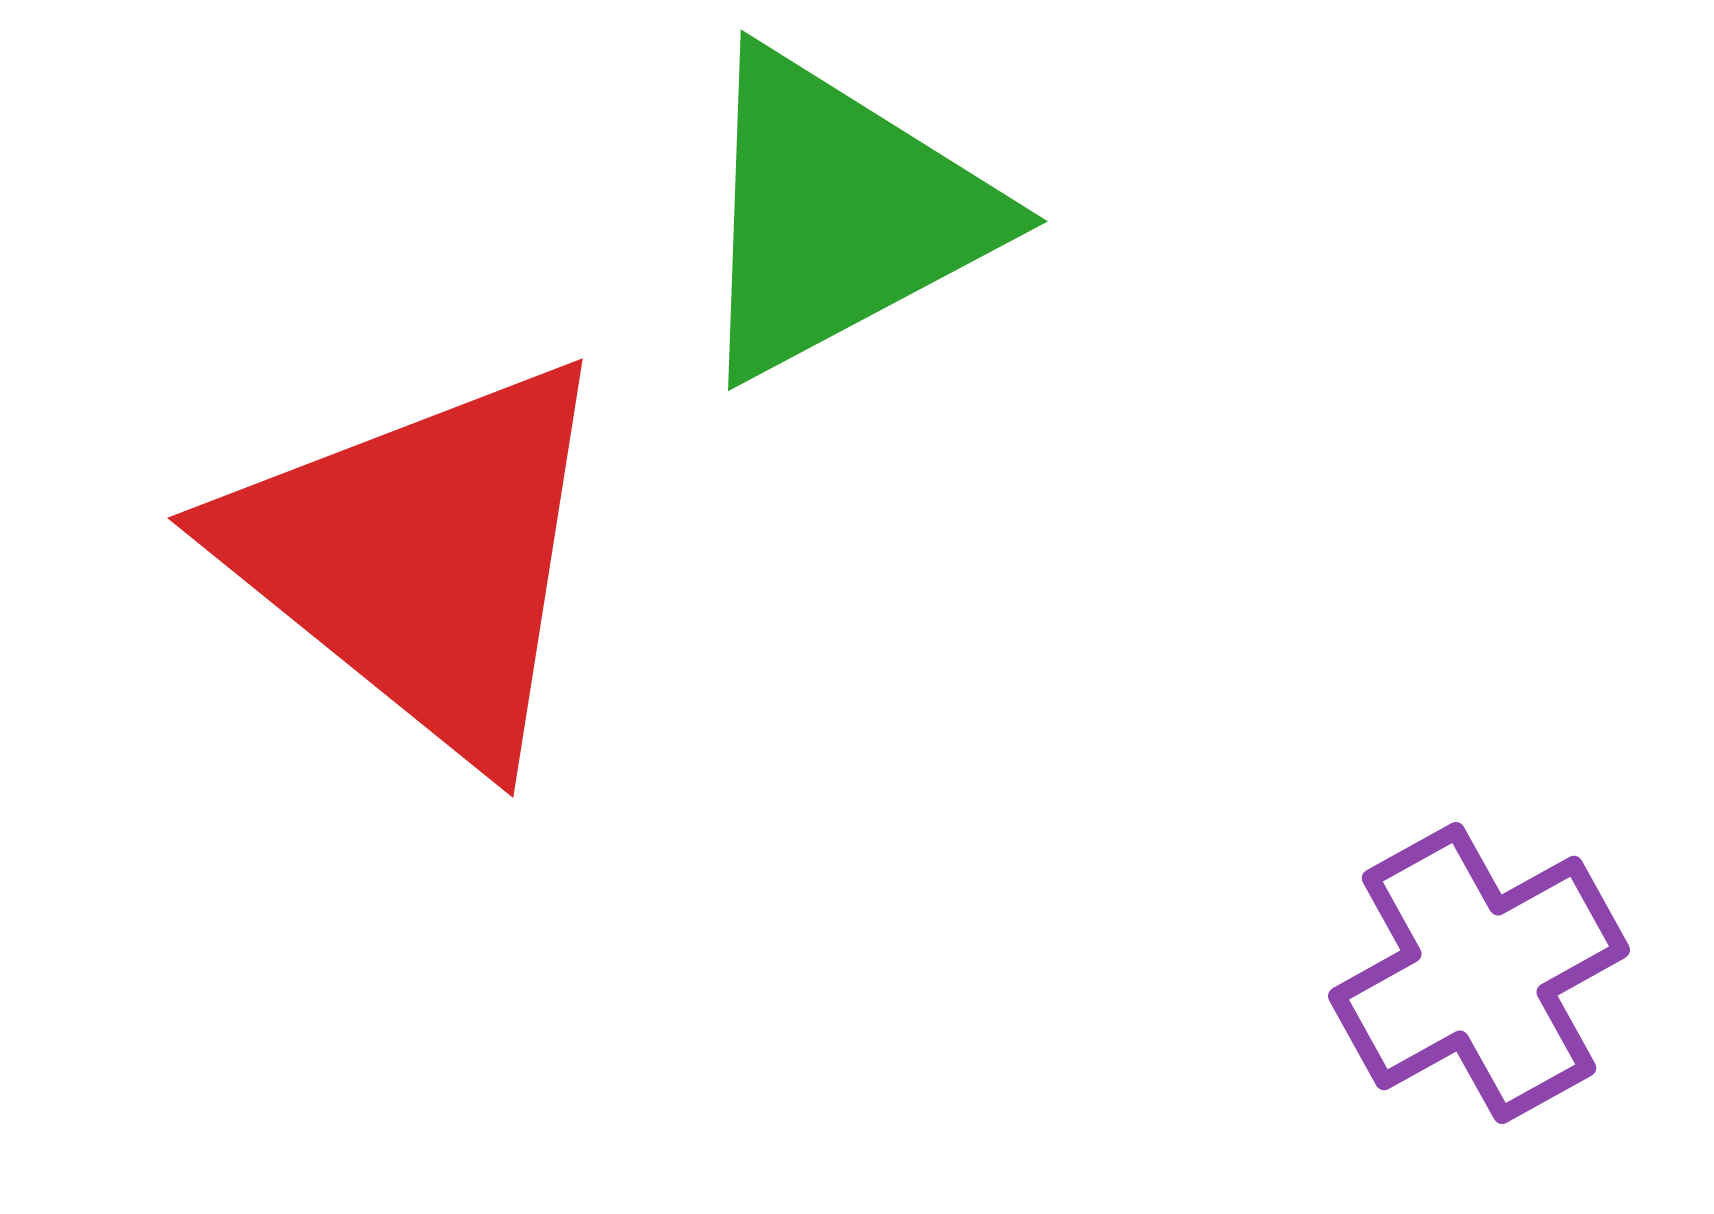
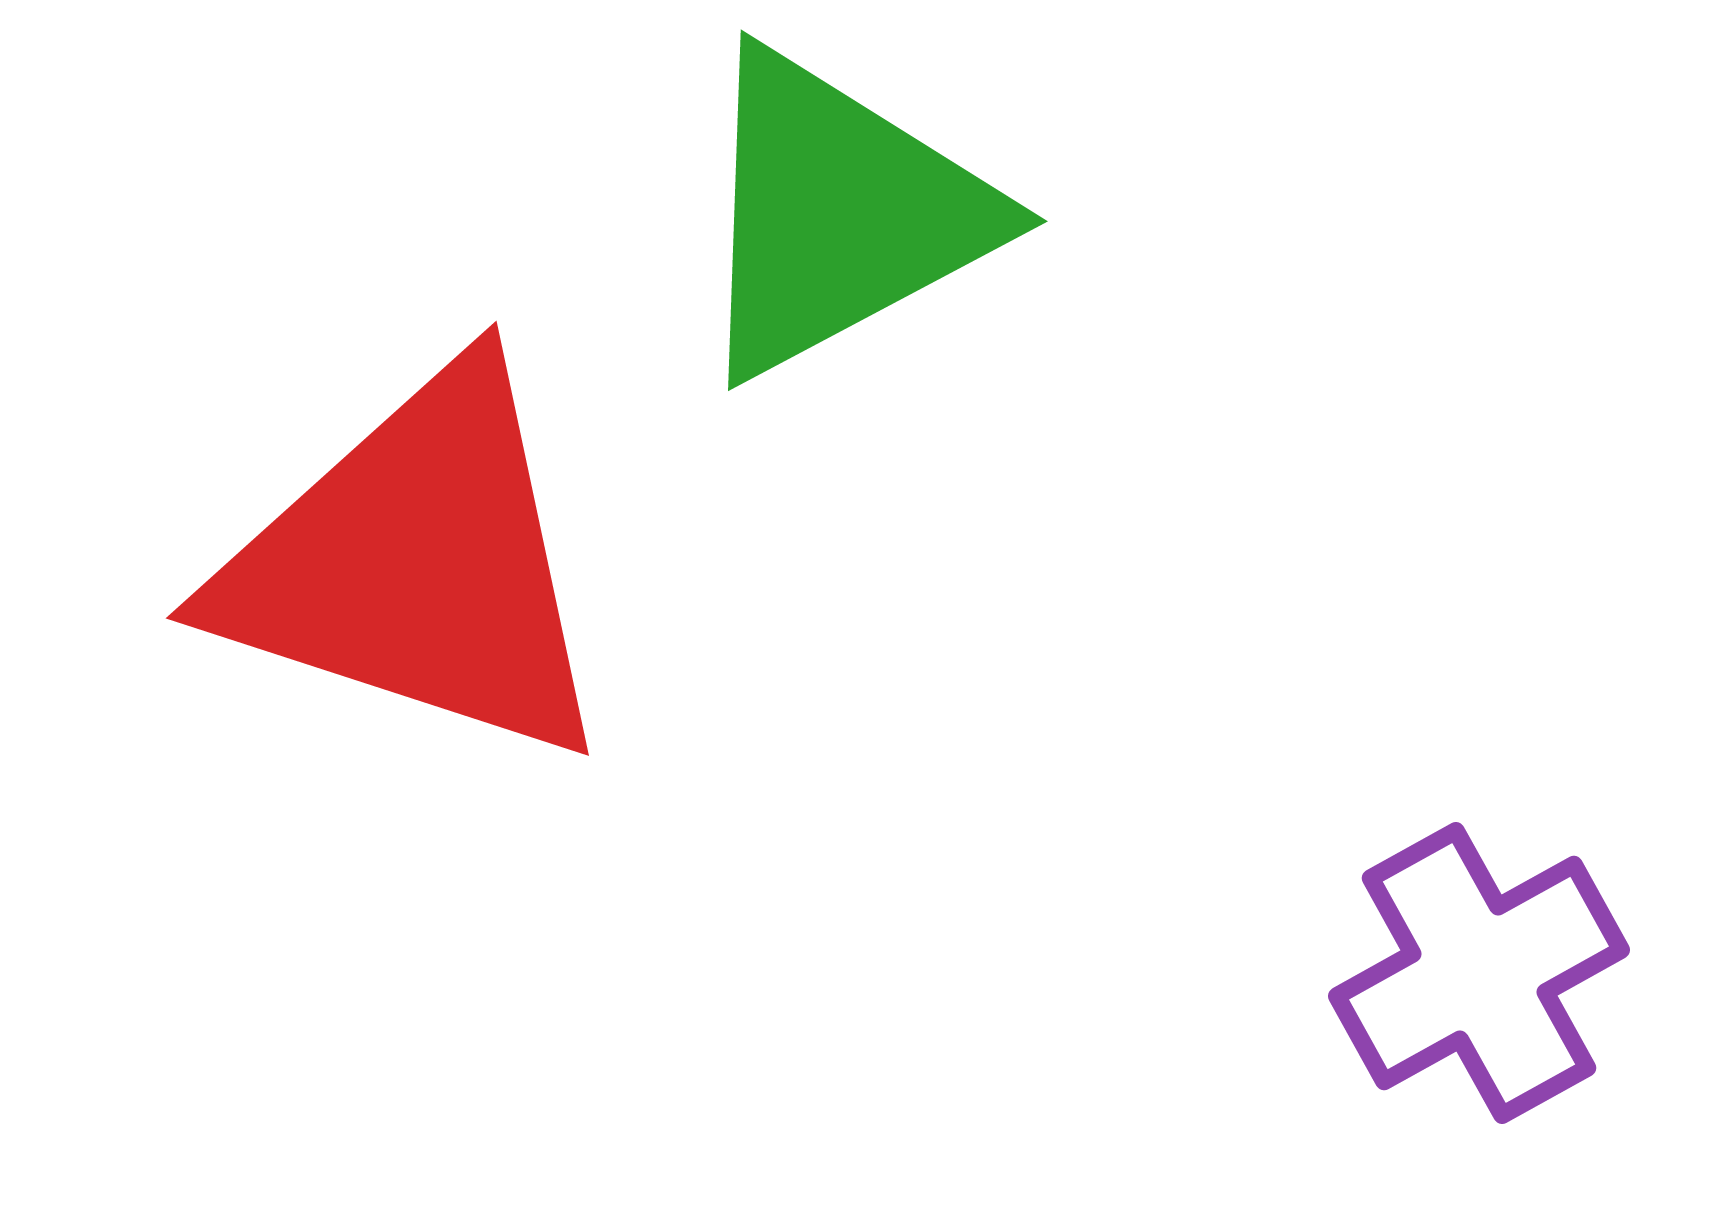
red triangle: moved 4 px left, 7 px down; rotated 21 degrees counterclockwise
